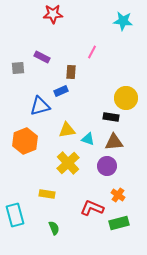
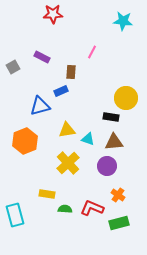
gray square: moved 5 px left, 1 px up; rotated 24 degrees counterclockwise
green semicircle: moved 11 px right, 19 px up; rotated 64 degrees counterclockwise
